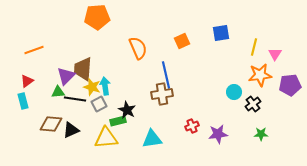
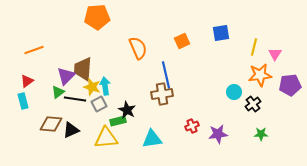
green triangle: rotated 32 degrees counterclockwise
